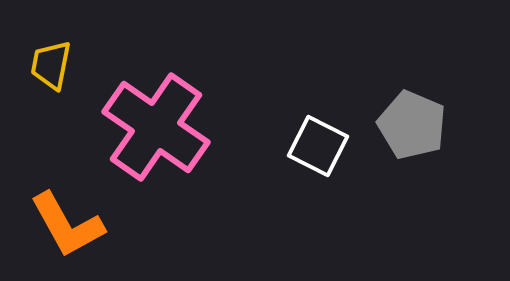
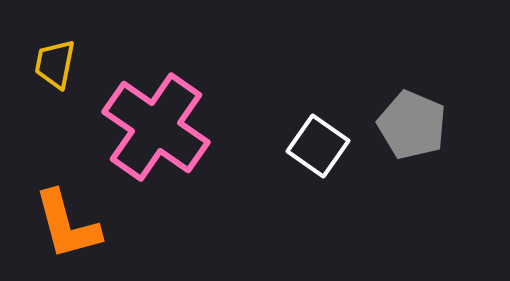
yellow trapezoid: moved 4 px right, 1 px up
white square: rotated 8 degrees clockwise
orange L-shape: rotated 14 degrees clockwise
